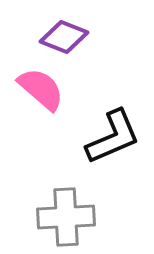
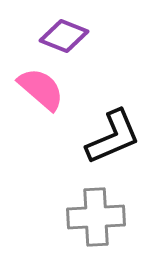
purple diamond: moved 1 px up
gray cross: moved 30 px right
